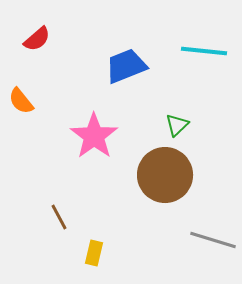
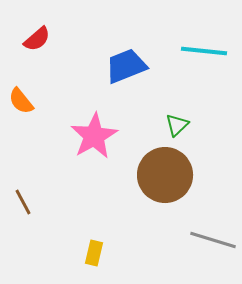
pink star: rotated 6 degrees clockwise
brown line: moved 36 px left, 15 px up
